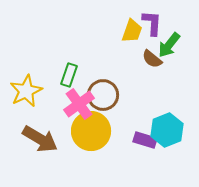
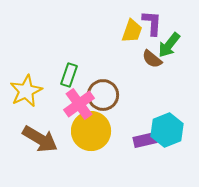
purple rectangle: rotated 30 degrees counterclockwise
